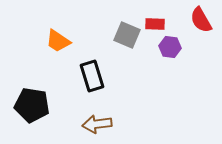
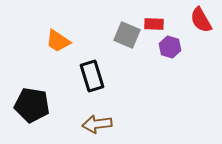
red rectangle: moved 1 px left
purple hexagon: rotated 10 degrees clockwise
